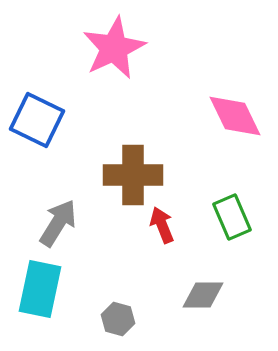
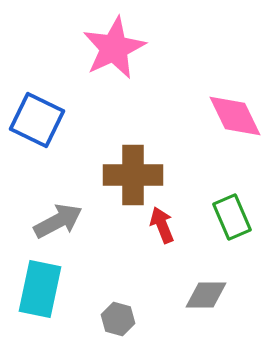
gray arrow: moved 2 px up; rotated 30 degrees clockwise
gray diamond: moved 3 px right
